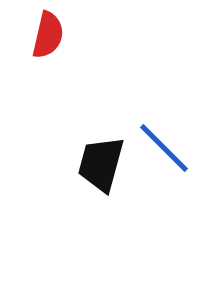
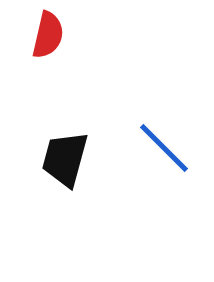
black trapezoid: moved 36 px left, 5 px up
